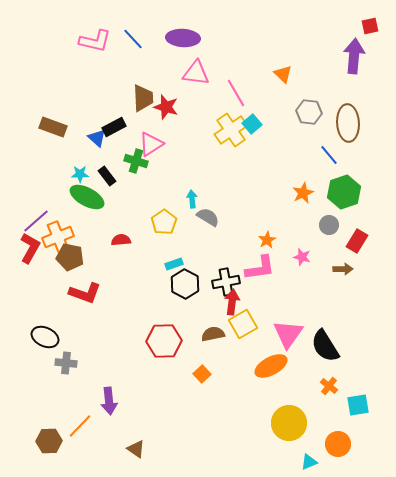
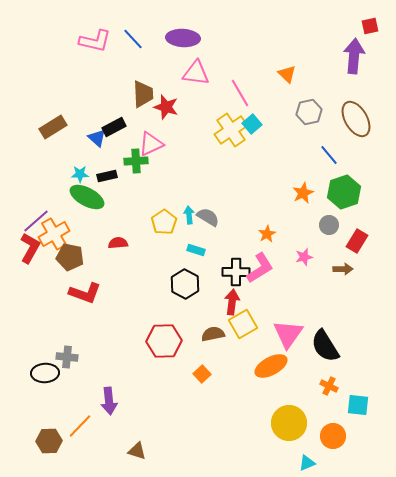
orange triangle at (283, 74): moved 4 px right
pink line at (236, 93): moved 4 px right
brown trapezoid at (143, 98): moved 4 px up
gray hexagon at (309, 112): rotated 20 degrees counterclockwise
brown ellipse at (348, 123): moved 8 px right, 4 px up; rotated 27 degrees counterclockwise
brown rectangle at (53, 127): rotated 52 degrees counterclockwise
pink triangle at (151, 144): rotated 8 degrees clockwise
green cross at (136, 161): rotated 20 degrees counterclockwise
black rectangle at (107, 176): rotated 66 degrees counterclockwise
cyan arrow at (192, 199): moved 3 px left, 16 px down
orange cross at (58, 237): moved 4 px left, 3 px up; rotated 8 degrees counterclockwise
red semicircle at (121, 240): moved 3 px left, 3 px down
orange star at (267, 240): moved 6 px up
pink star at (302, 257): moved 2 px right; rotated 30 degrees counterclockwise
cyan rectangle at (174, 264): moved 22 px right, 14 px up; rotated 36 degrees clockwise
pink L-shape at (260, 268): rotated 24 degrees counterclockwise
black cross at (226, 282): moved 10 px right, 10 px up; rotated 12 degrees clockwise
black ellipse at (45, 337): moved 36 px down; rotated 28 degrees counterclockwise
gray cross at (66, 363): moved 1 px right, 6 px up
orange cross at (329, 386): rotated 12 degrees counterclockwise
cyan square at (358, 405): rotated 15 degrees clockwise
orange circle at (338, 444): moved 5 px left, 8 px up
brown triangle at (136, 449): moved 1 px right, 2 px down; rotated 18 degrees counterclockwise
cyan triangle at (309, 462): moved 2 px left, 1 px down
